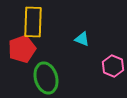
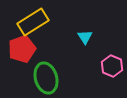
yellow rectangle: rotated 56 degrees clockwise
cyan triangle: moved 3 px right, 2 px up; rotated 35 degrees clockwise
pink hexagon: moved 1 px left
